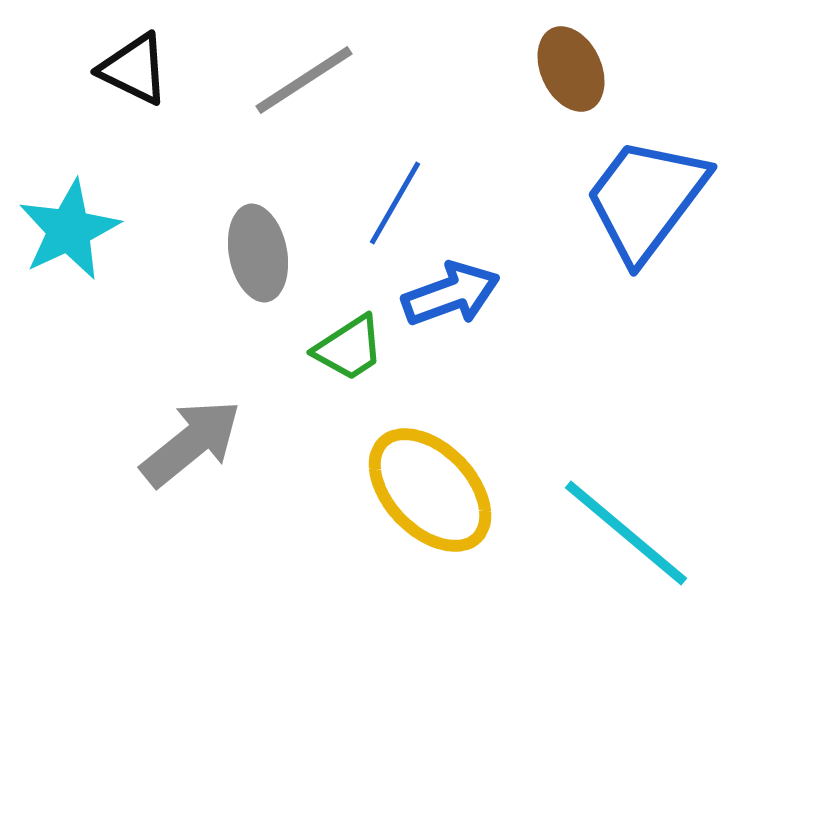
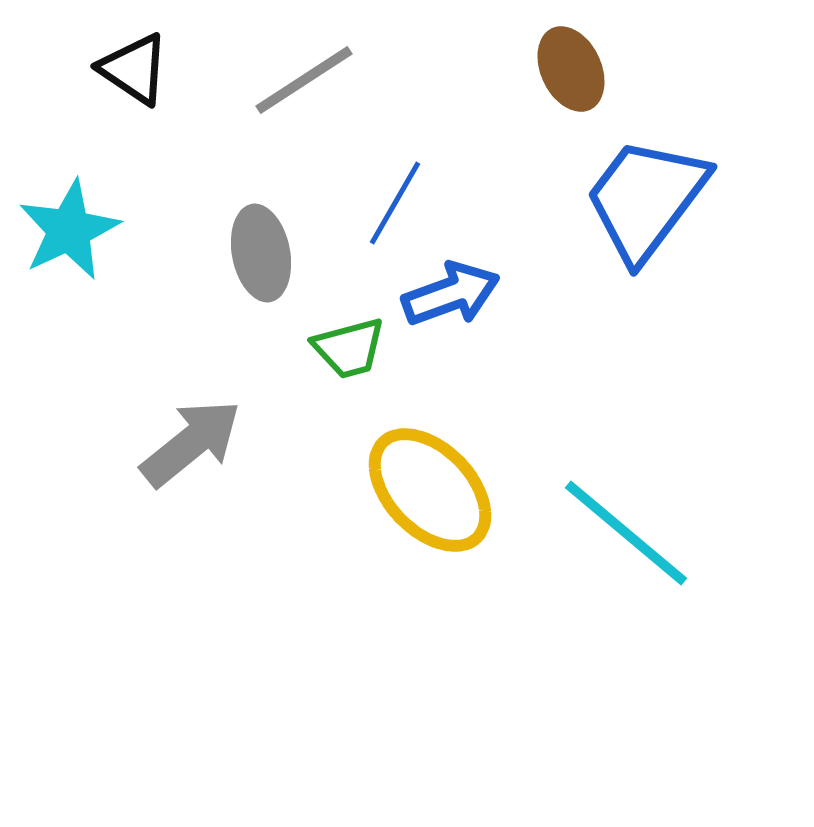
black triangle: rotated 8 degrees clockwise
gray ellipse: moved 3 px right
green trapezoid: rotated 18 degrees clockwise
